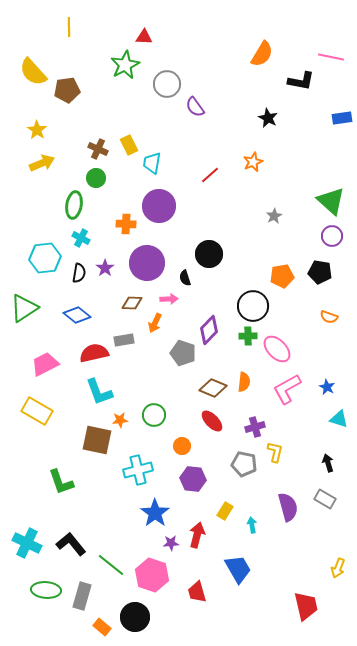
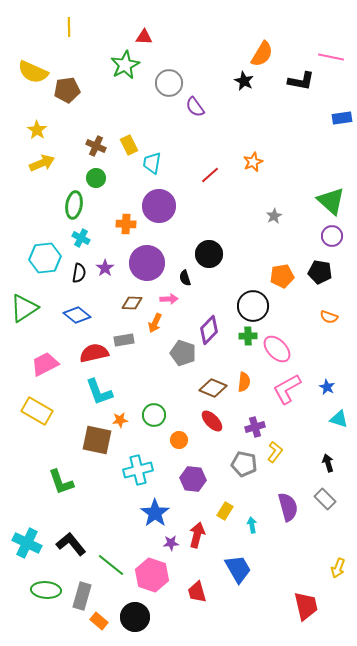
yellow semicircle at (33, 72): rotated 24 degrees counterclockwise
gray circle at (167, 84): moved 2 px right, 1 px up
black star at (268, 118): moved 24 px left, 37 px up
brown cross at (98, 149): moved 2 px left, 3 px up
orange circle at (182, 446): moved 3 px left, 6 px up
yellow L-shape at (275, 452): rotated 25 degrees clockwise
gray rectangle at (325, 499): rotated 15 degrees clockwise
orange rectangle at (102, 627): moved 3 px left, 6 px up
